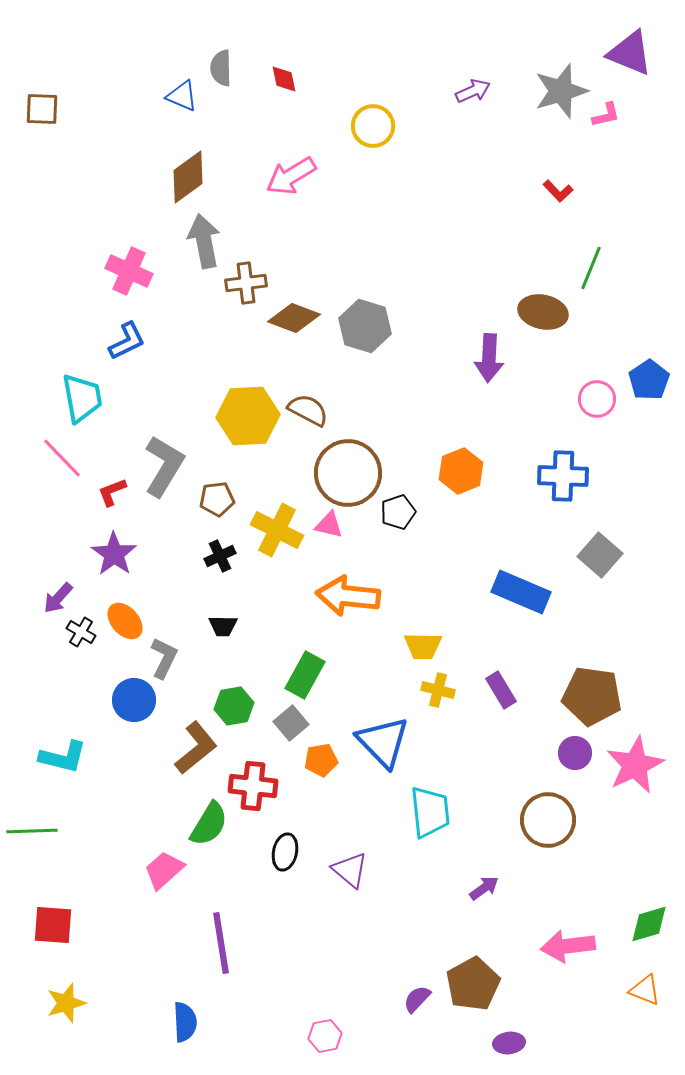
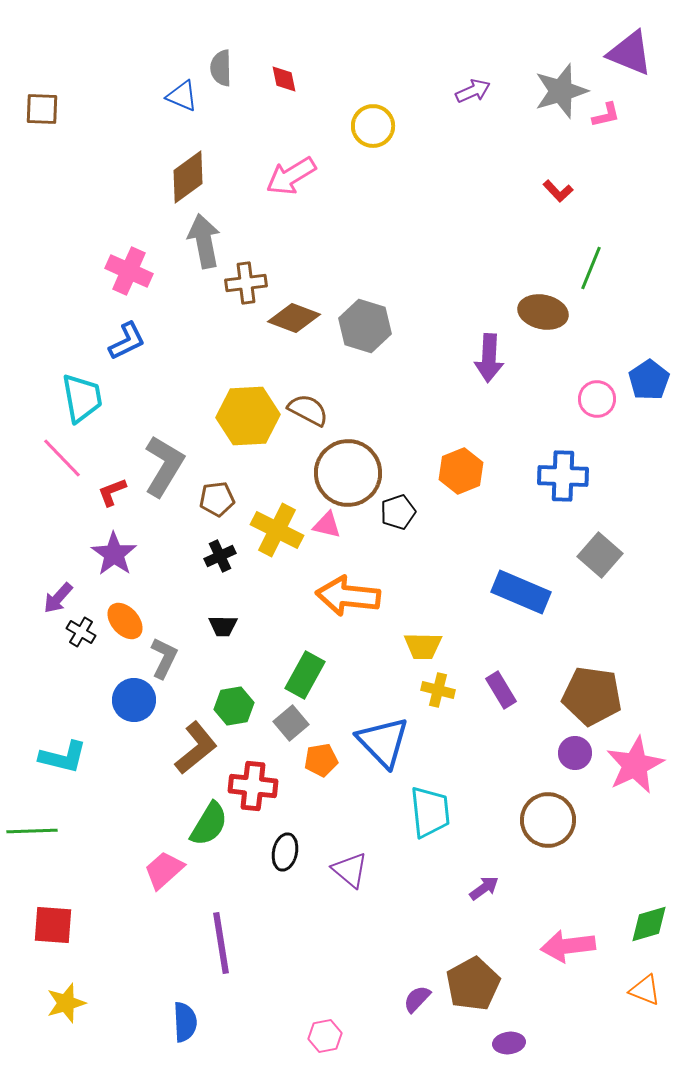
pink triangle at (329, 525): moved 2 px left
